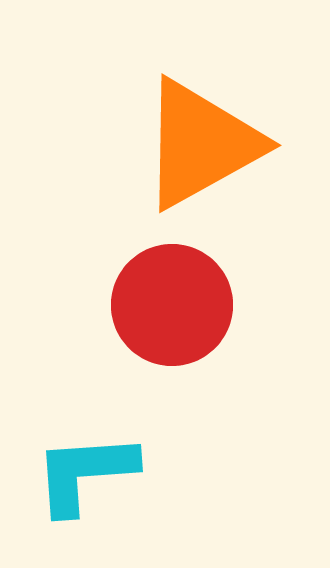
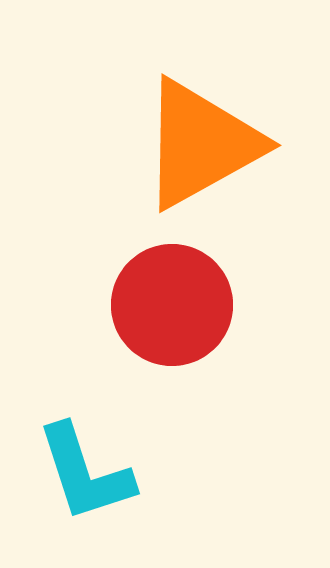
cyan L-shape: rotated 104 degrees counterclockwise
